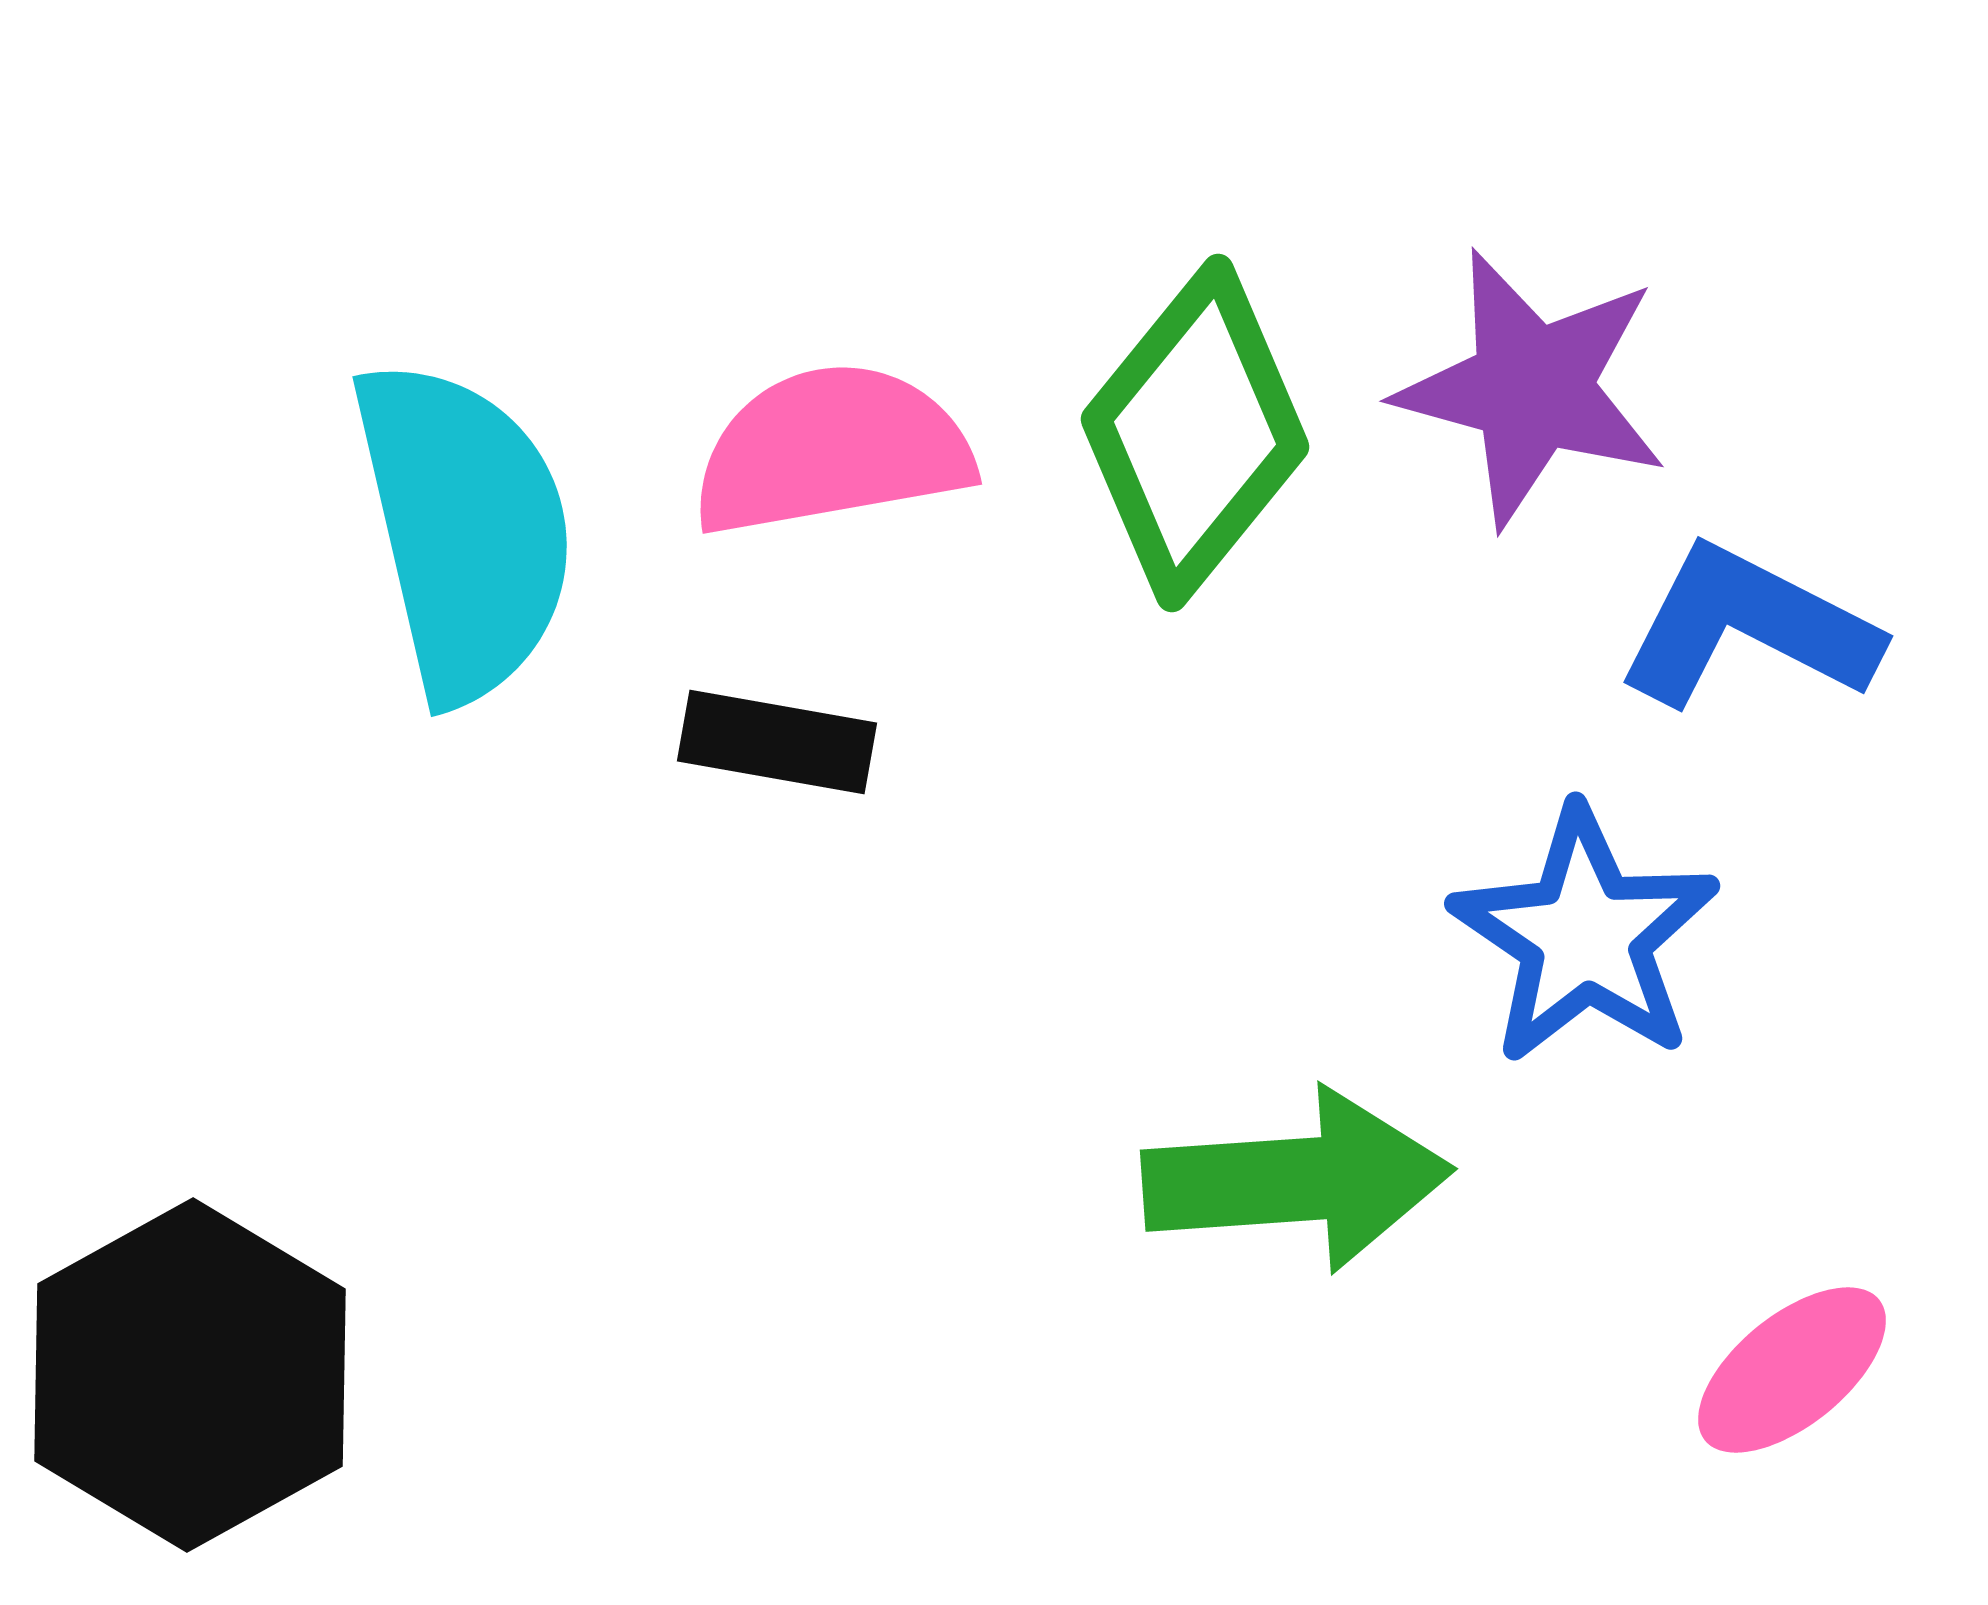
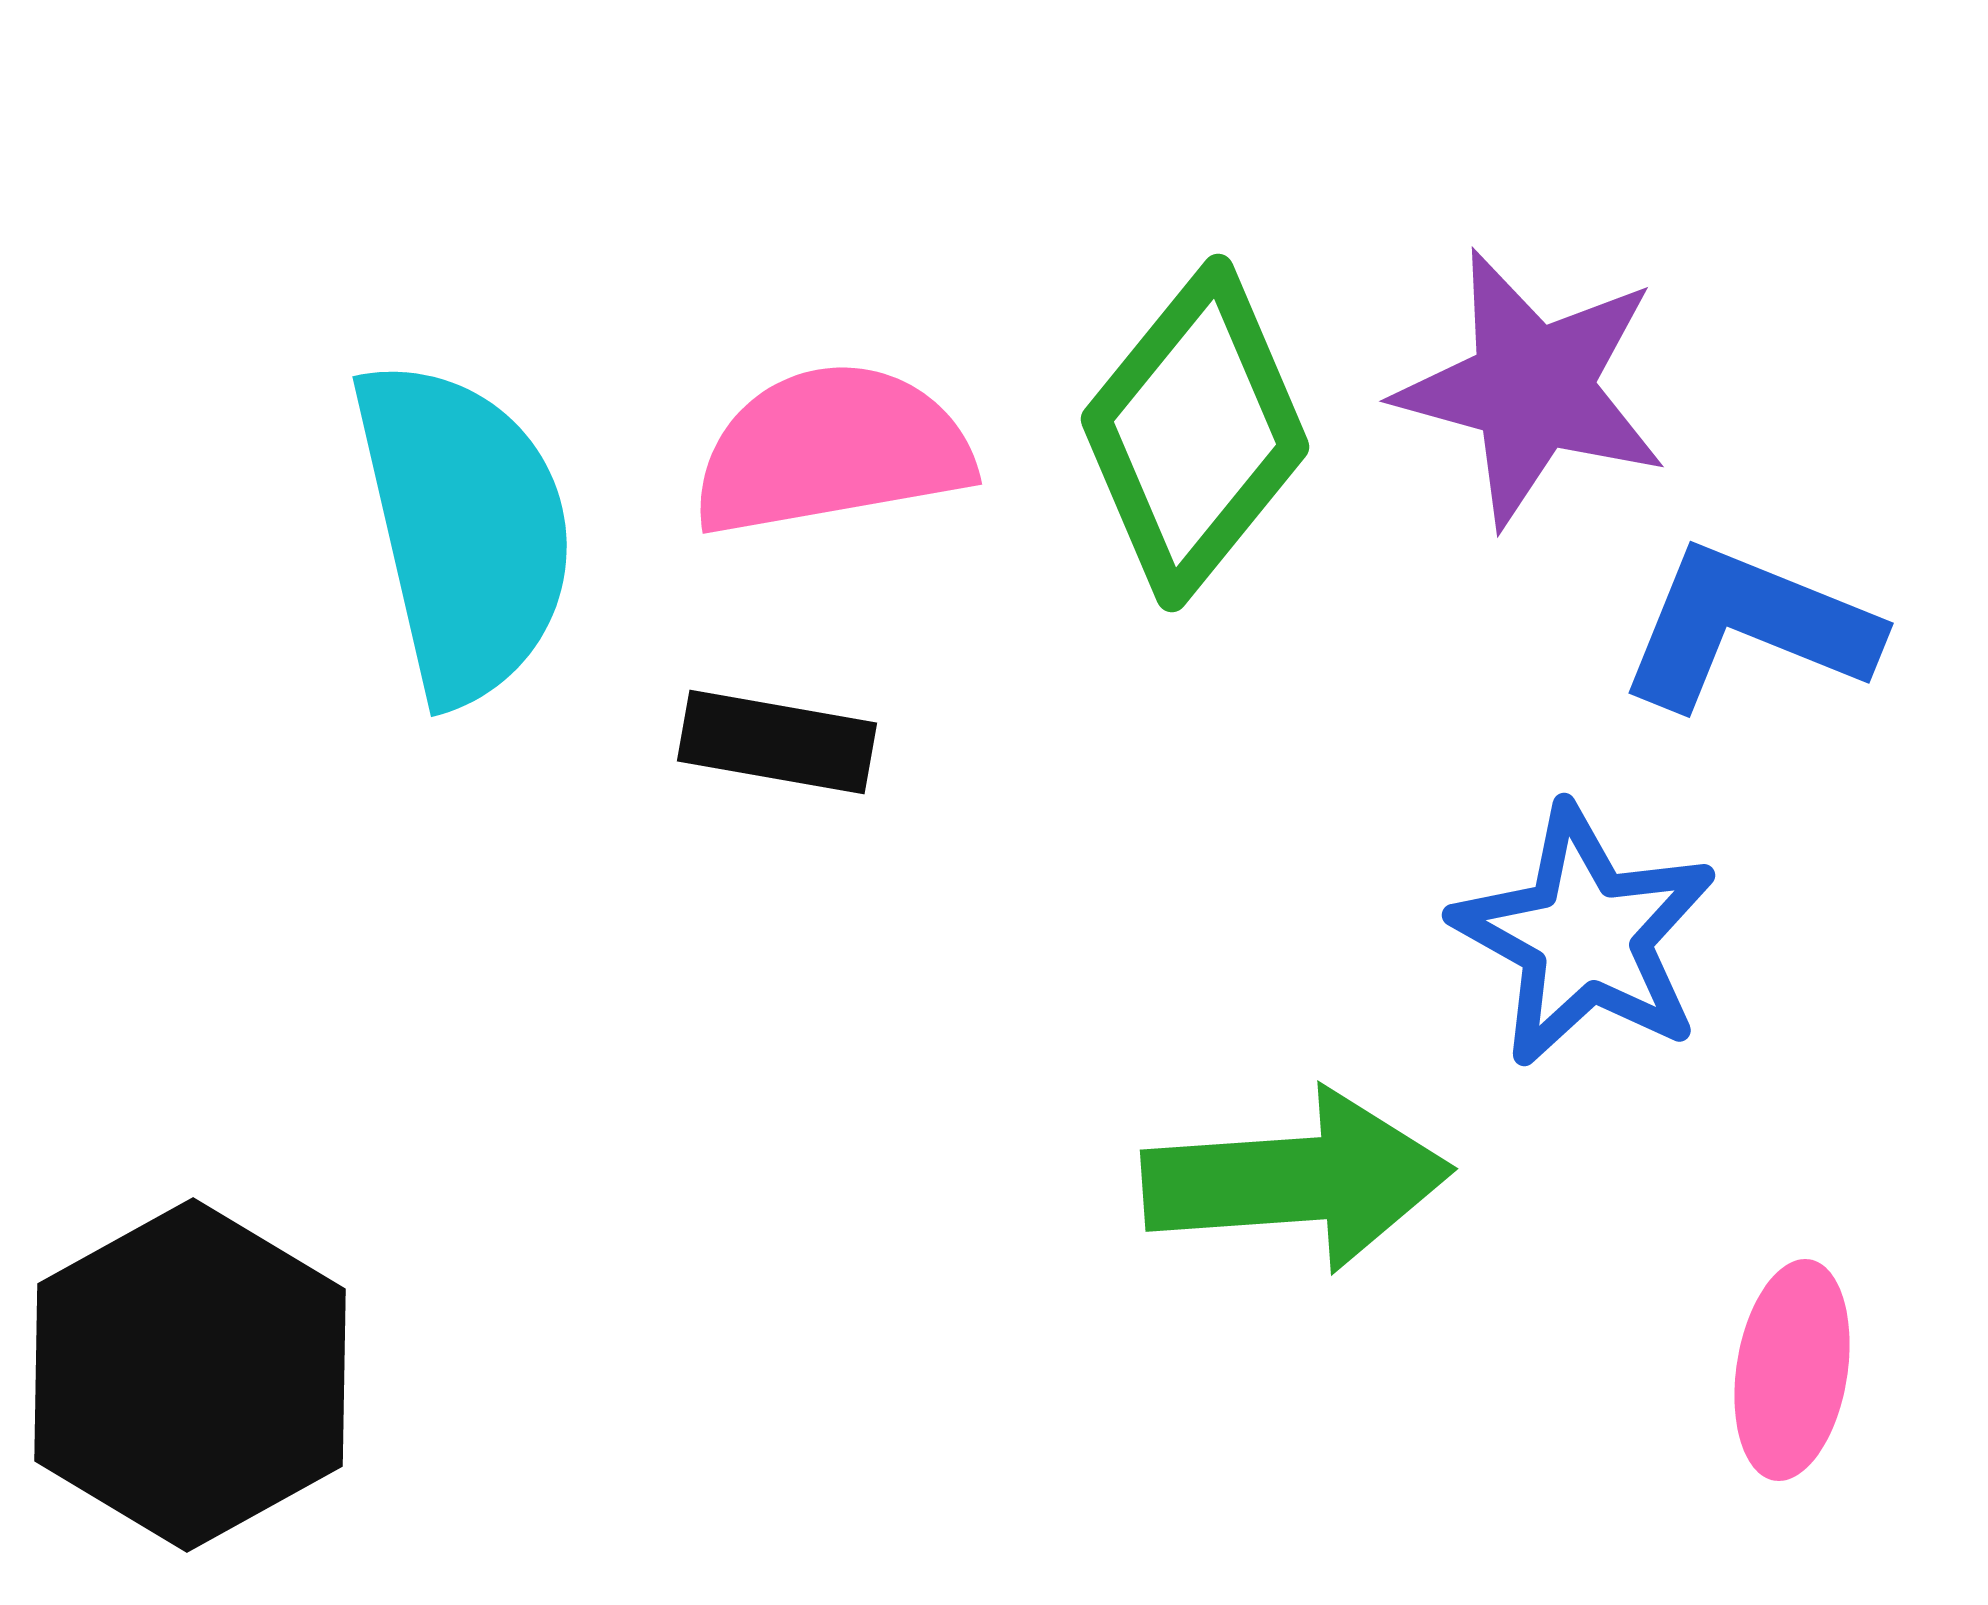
blue L-shape: rotated 5 degrees counterclockwise
blue star: rotated 5 degrees counterclockwise
pink ellipse: rotated 42 degrees counterclockwise
